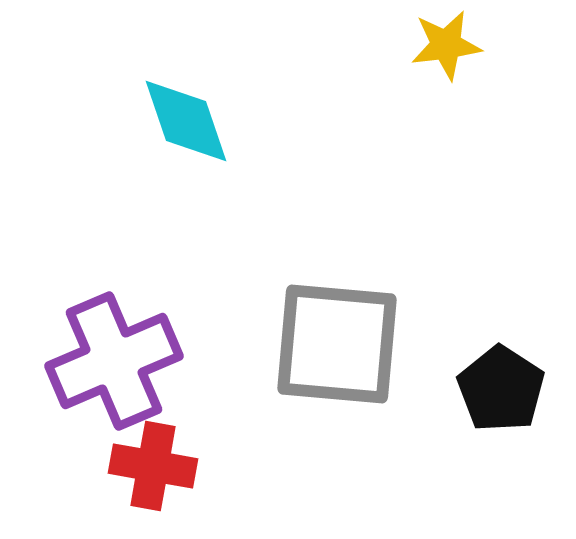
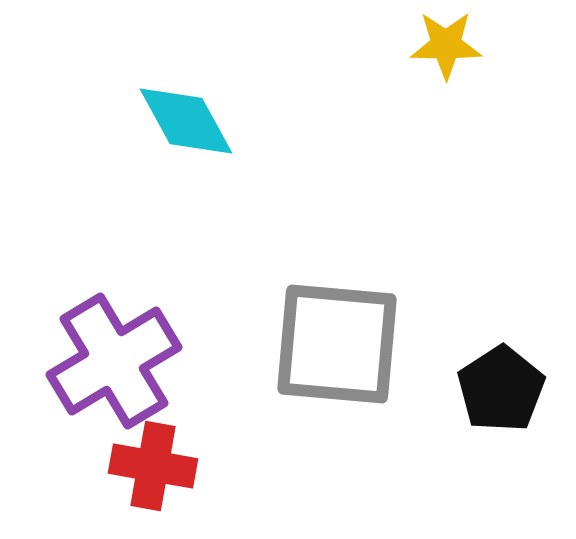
yellow star: rotated 8 degrees clockwise
cyan diamond: rotated 10 degrees counterclockwise
purple cross: rotated 8 degrees counterclockwise
black pentagon: rotated 6 degrees clockwise
